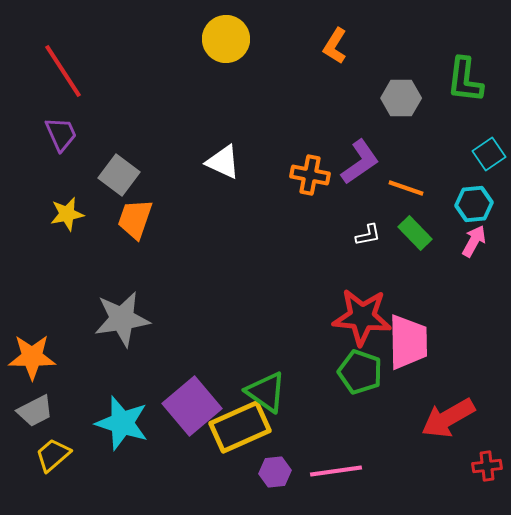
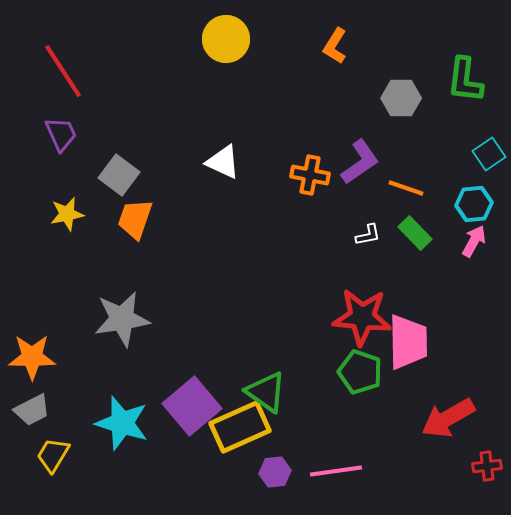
gray trapezoid: moved 3 px left, 1 px up
yellow trapezoid: rotated 18 degrees counterclockwise
